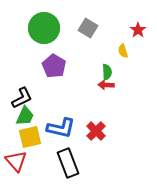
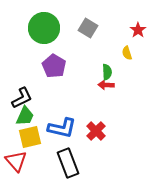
yellow semicircle: moved 4 px right, 2 px down
blue L-shape: moved 1 px right
